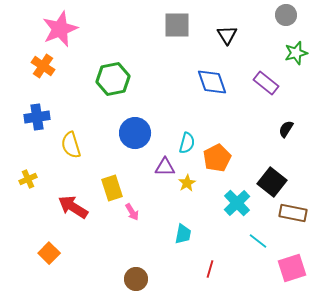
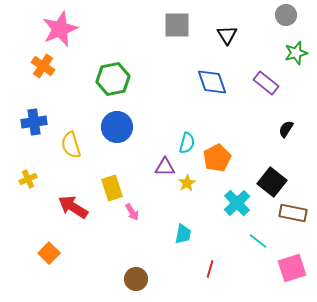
blue cross: moved 3 px left, 5 px down
blue circle: moved 18 px left, 6 px up
